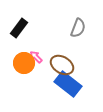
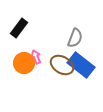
gray semicircle: moved 3 px left, 10 px down
pink arrow: rotated 24 degrees clockwise
blue rectangle: moved 13 px right, 19 px up
